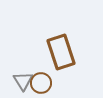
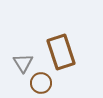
gray triangle: moved 18 px up
